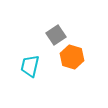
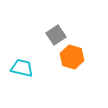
cyan trapezoid: moved 8 px left, 2 px down; rotated 90 degrees clockwise
